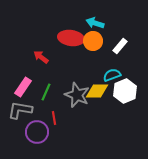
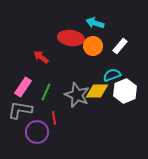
orange circle: moved 5 px down
